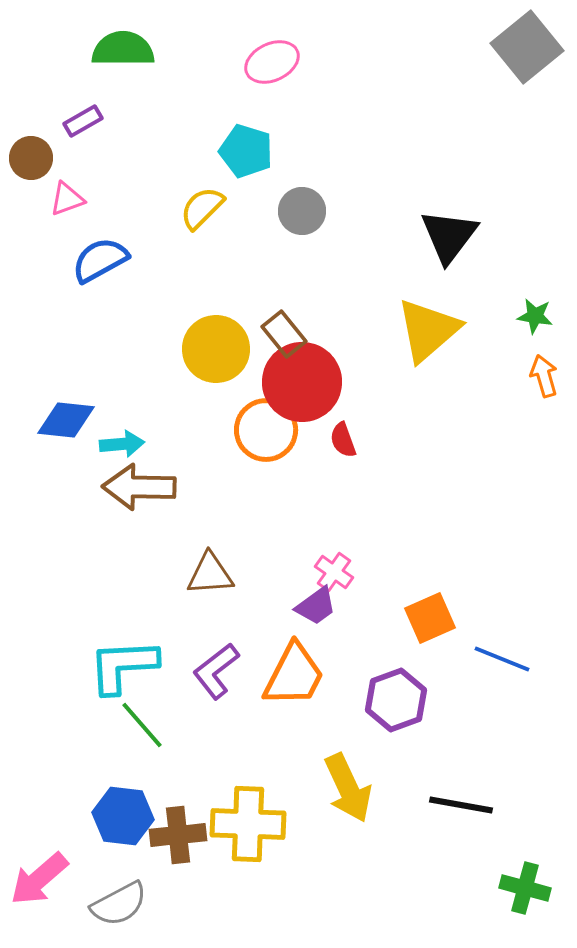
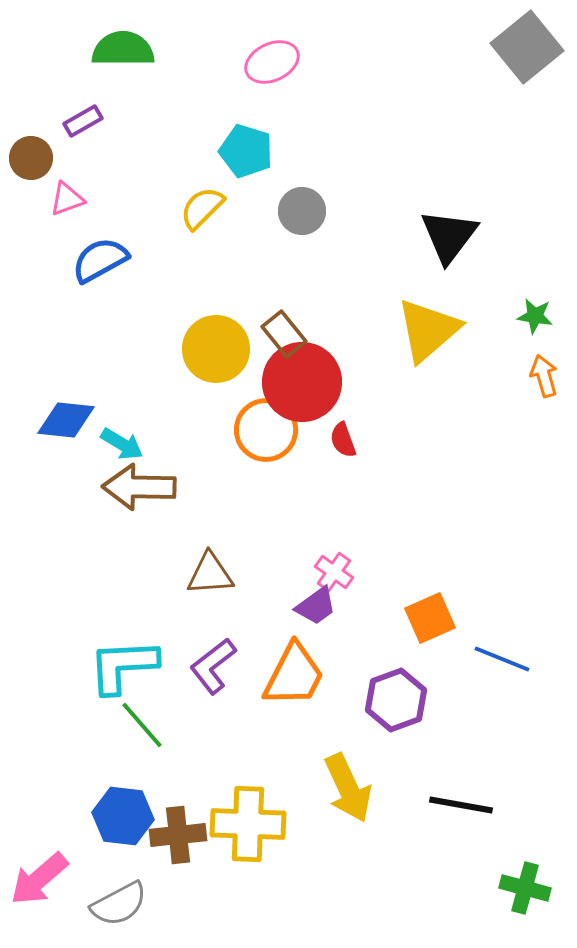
cyan arrow: rotated 36 degrees clockwise
purple L-shape: moved 3 px left, 5 px up
